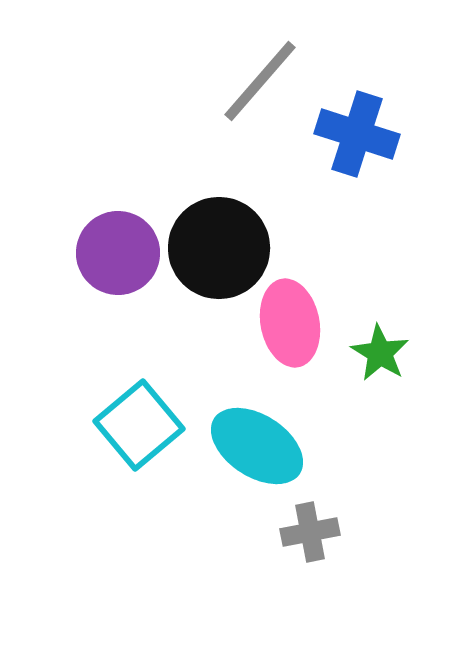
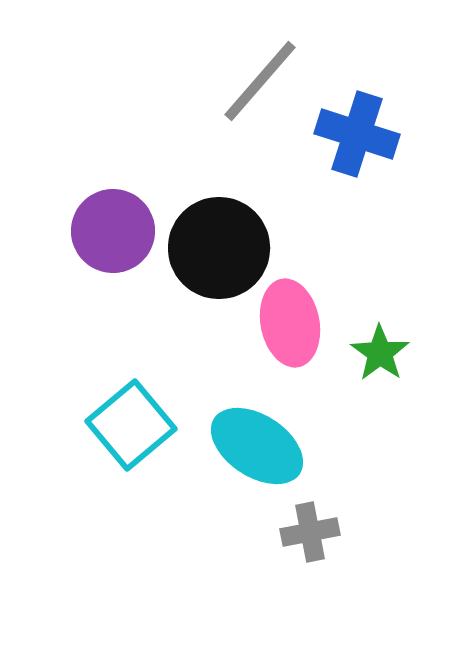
purple circle: moved 5 px left, 22 px up
green star: rotated 4 degrees clockwise
cyan square: moved 8 px left
